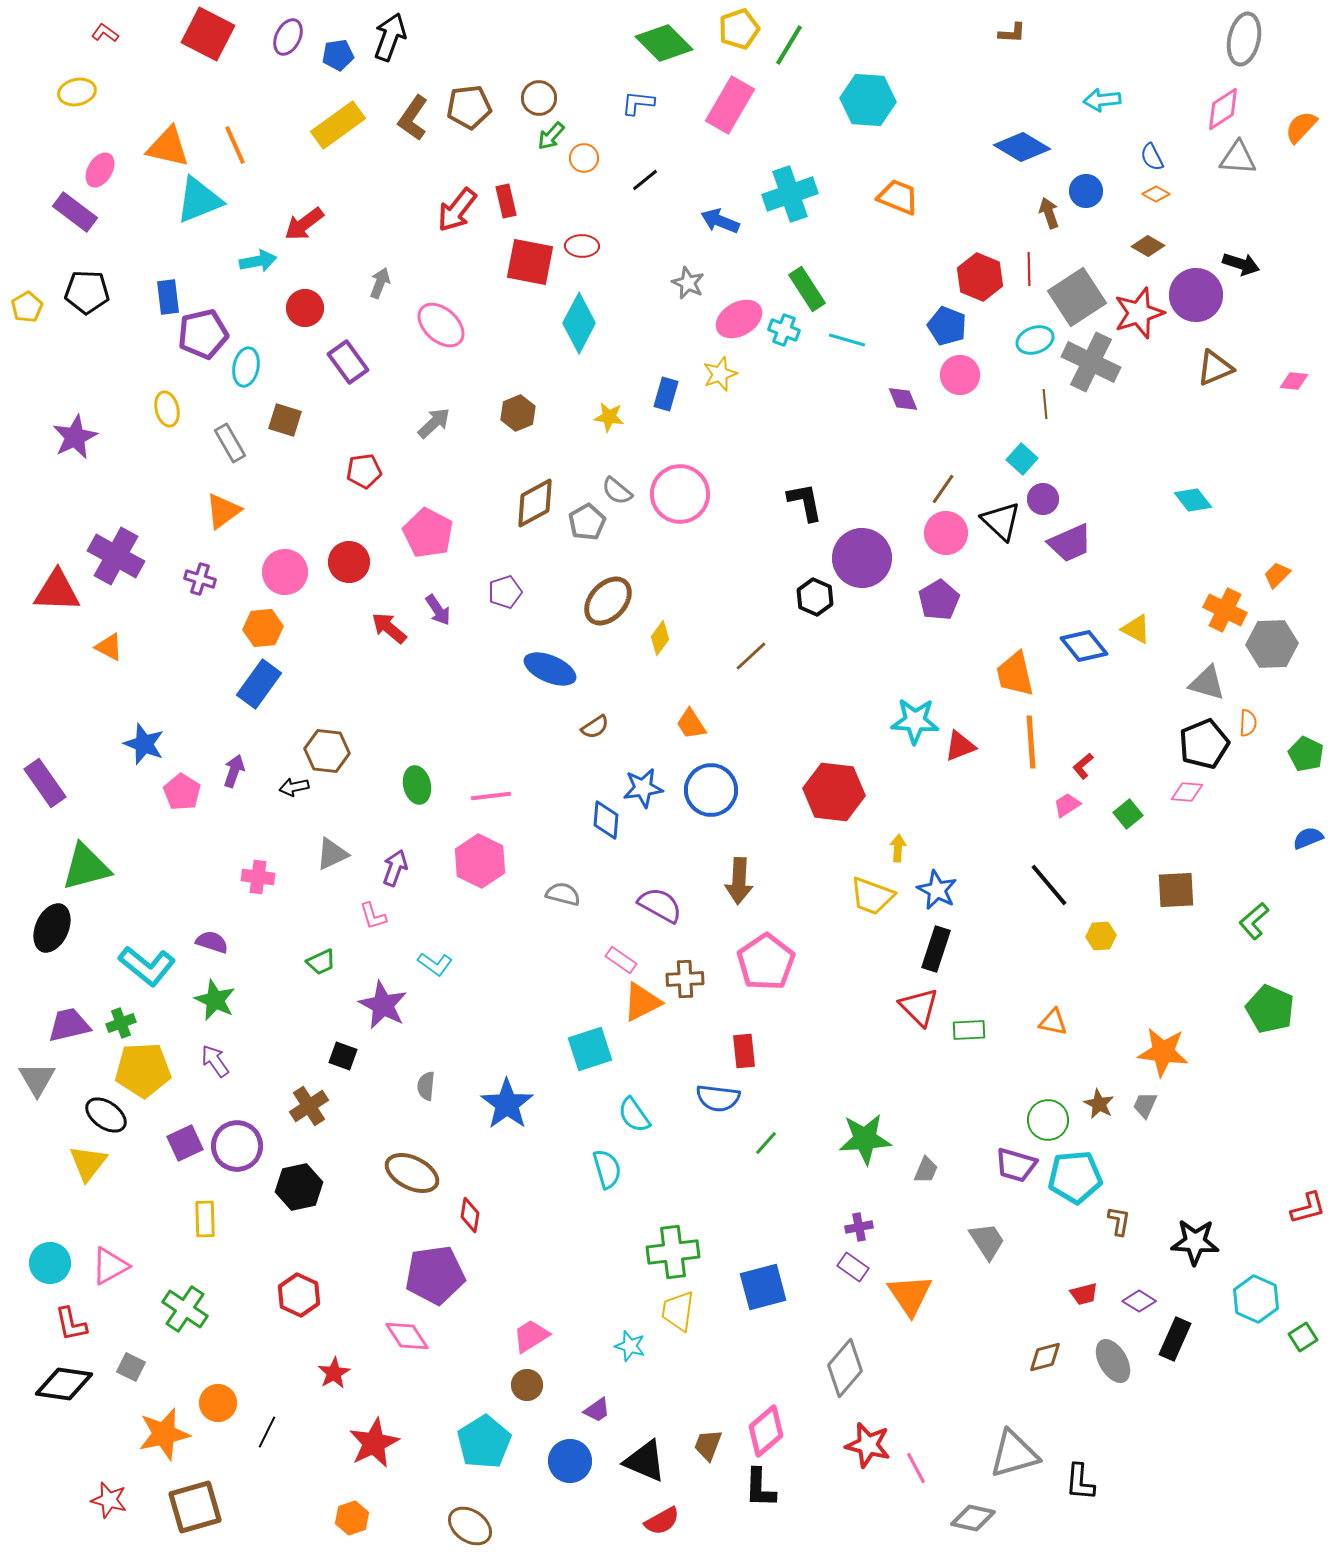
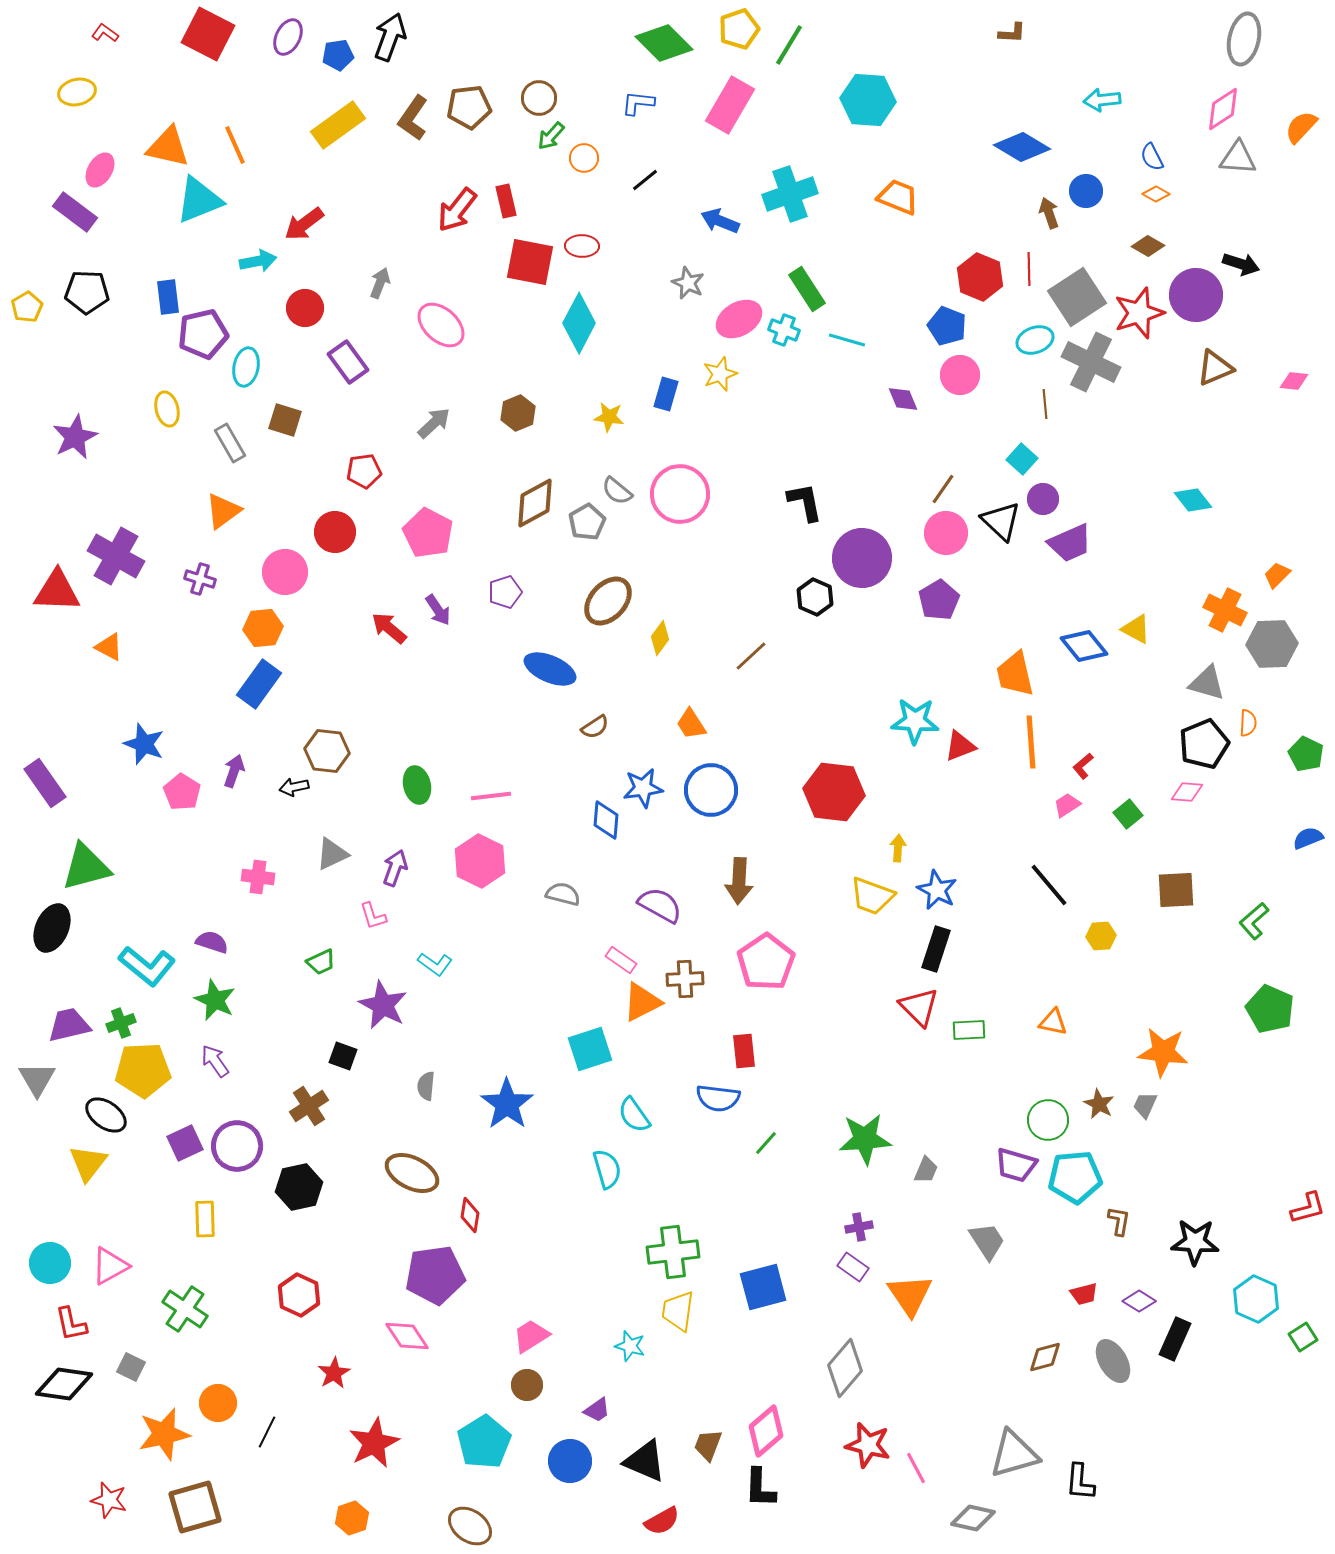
red circle at (349, 562): moved 14 px left, 30 px up
